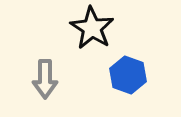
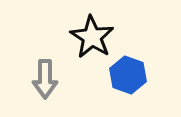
black star: moved 9 px down
